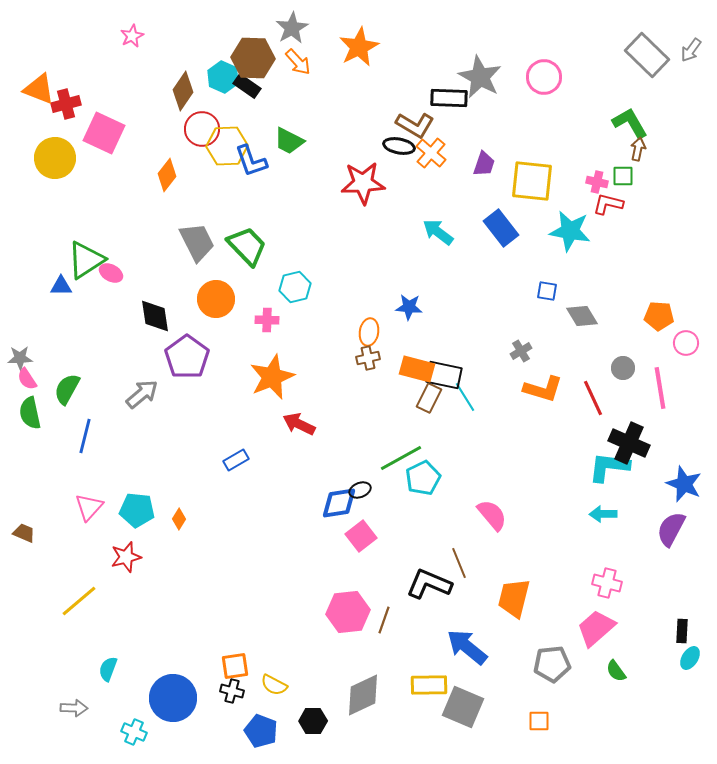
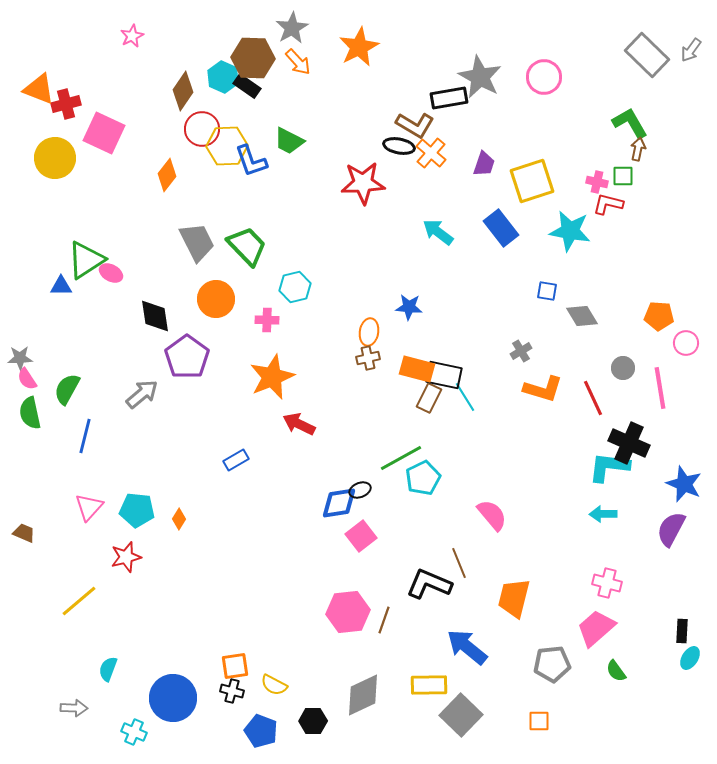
black rectangle at (449, 98): rotated 12 degrees counterclockwise
yellow square at (532, 181): rotated 24 degrees counterclockwise
gray square at (463, 707): moved 2 px left, 8 px down; rotated 21 degrees clockwise
